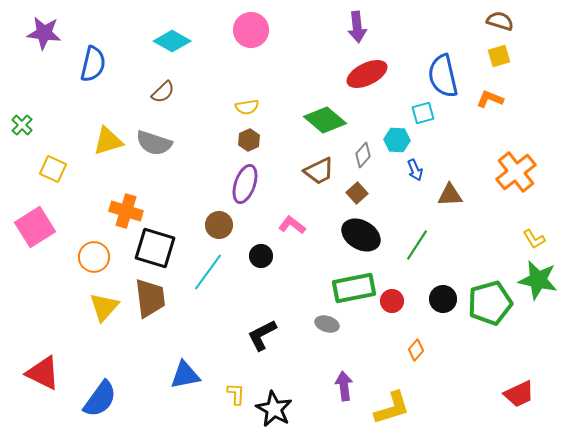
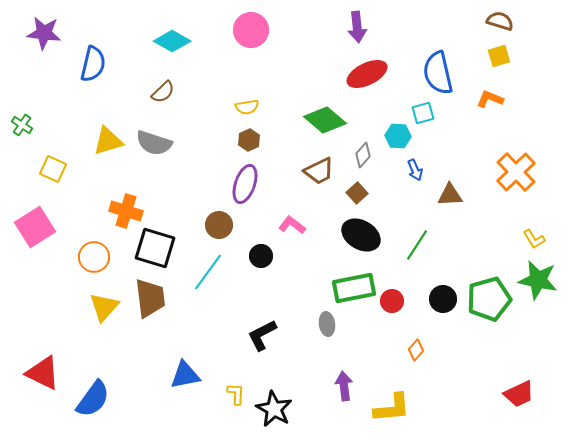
blue semicircle at (443, 76): moved 5 px left, 3 px up
green cross at (22, 125): rotated 10 degrees counterclockwise
cyan hexagon at (397, 140): moved 1 px right, 4 px up
orange cross at (516, 172): rotated 6 degrees counterclockwise
green pentagon at (490, 303): moved 1 px left, 4 px up
gray ellipse at (327, 324): rotated 65 degrees clockwise
blue semicircle at (100, 399): moved 7 px left
yellow L-shape at (392, 408): rotated 12 degrees clockwise
